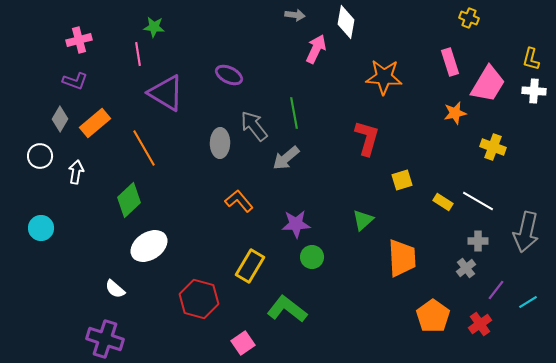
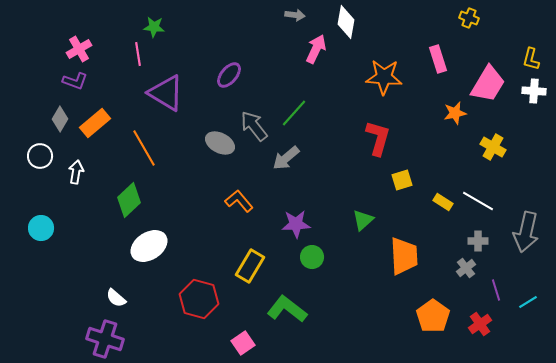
pink cross at (79, 40): moved 9 px down; rotated 15 degrees counterclockwise
pink rectangle at (450, 62): moved 12 px left, 3 px up
purple ellipse at (229, 75): rotated 76 degrees counterclockwise
green line at (294, 113): rotated 52 degrees clockwise
red L-shape at (367, 138): moved 11 px right
gray ellipse at (220, 143): rotated 64 degrees counterclockwise
yellow cross at (493, 147): rotated 10 degrees clockwise
orange trapezoid at (402, 258): moved 2 px right, 2 px up
white semicircle at (115, 289): moved 1 px right, 9 px down
purple line at (496, 290): rotated 55 degrees counterclockwise
